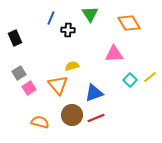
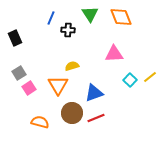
orange diamond: moved 8 px left, 6 px up; rotated 10 degrees clockwise
orange triangle: rotated 10 degrees clockwise
brown circle: moved 2 px up
